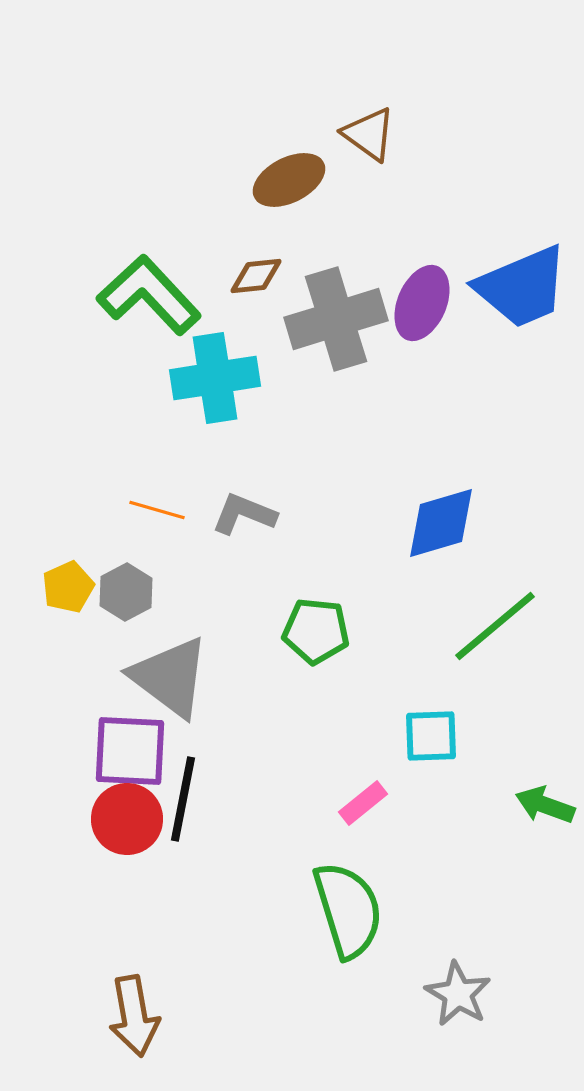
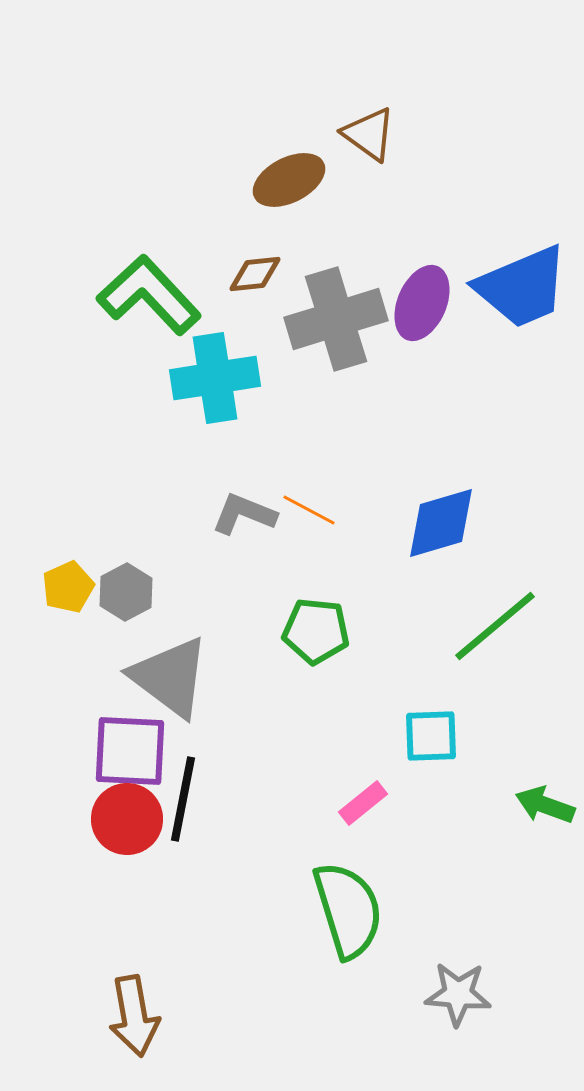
brown diamond: moved 1 px left, 2 px up
orange line: moved 152 px right; rotated 12 degrees clockwise
gray star: rotated 26 degrees counterclockwise
